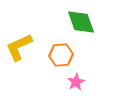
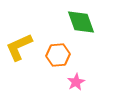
orange hexagon: moved 3 px left
